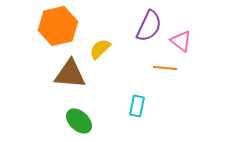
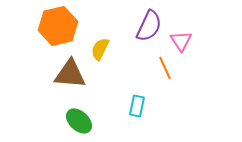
pink triangle: rotated 20 degrees clockwise
yellow semicircle: rotated 20 degrees counterclockwise
orange line: rotated 60 degrees clockwise
